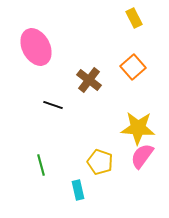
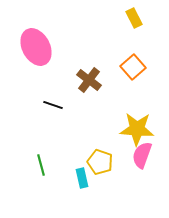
yellow star: moved 1 px left, 1 px down
pink semicircle: moved 1 px up; rotated 16 degrees counterclockwise
cyan rectangle: moved 4 px right, 12 px up
